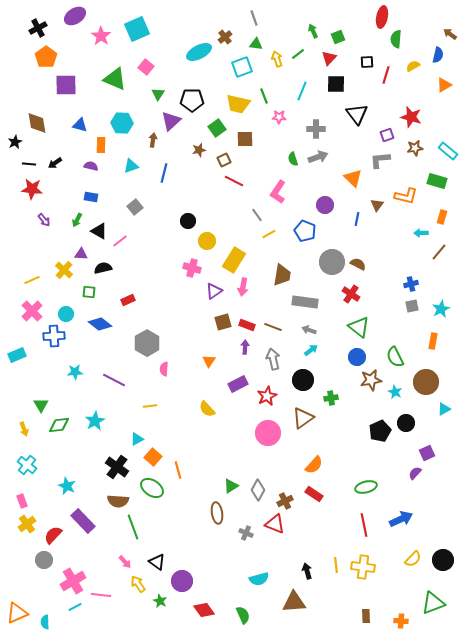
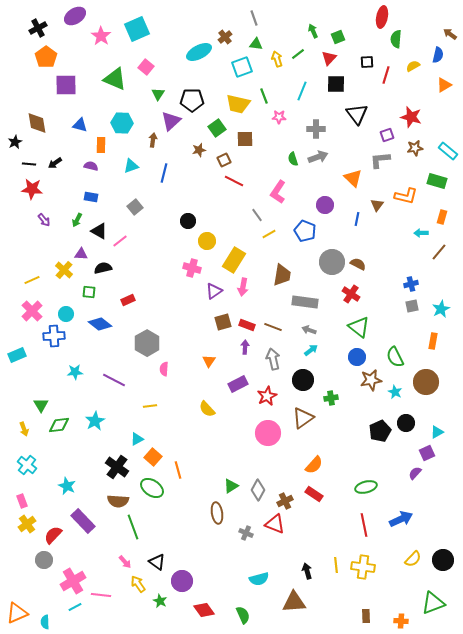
cyan triangle at (444, 409): moved 7 px left, 23 px down
